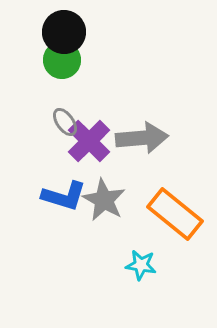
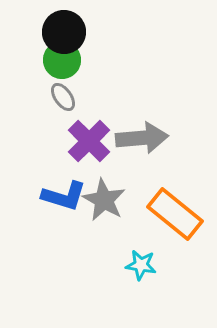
gray ellipse: moved 2 px left, 25 px up
